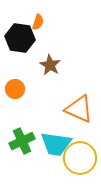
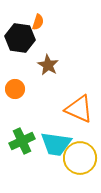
brown star: moved 2 px left
